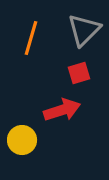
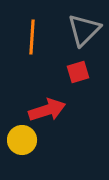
orange line: moved 1 px right, 1 px up; rotated 12 degrees counterclockwise
red square: moved 1 px left, 1 px up
red arrow: moved 15 px left
